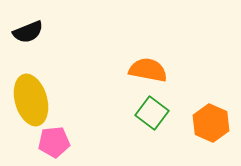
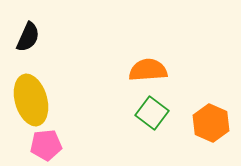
black semicircle: moved 5 px down; rotated 44 degrees counterclockwise
orange semicircle: rotated 15 degrees counterclockwise
pink pentagon: moved 8 px left, 3 px down
